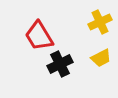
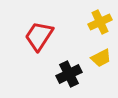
red trapezoid: rotated 64 degrees clockwise
black cross: moved 9 px right, 10 px down
